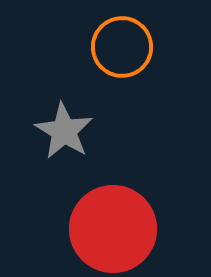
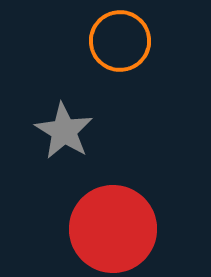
orange circle: moved 2 px left, 6 px up
